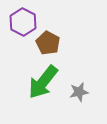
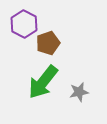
purple hexagon: moved 1 px right, 2 px down
brown pentagon: rotated 25 degrees clockwise
